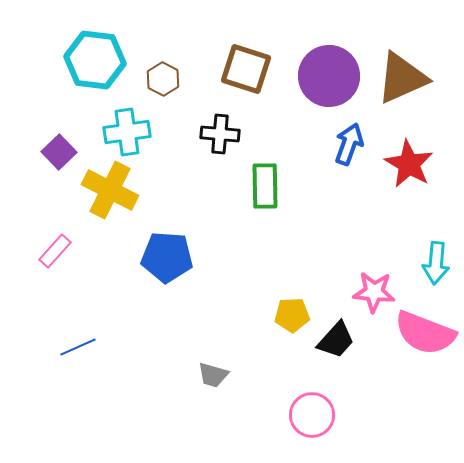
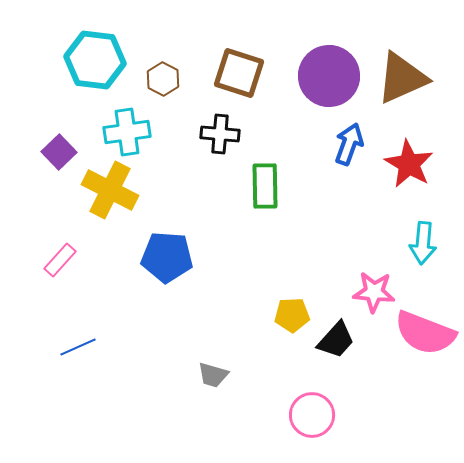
brown square: moved 7 px left, 4 px down
pink rectangle: moved 5 px right, 9 px down
cyan arrow: moved 13 px left, 20 px up
